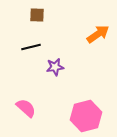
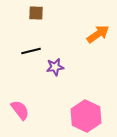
brown square: moved 1 px left, 2 px up
black line: moved 4 px down
pink semicircle: moved 6 px left, 2 px down; rotated 10 degrees clockwise
pink hexagon: rotated 20 degrees counterclockwise
